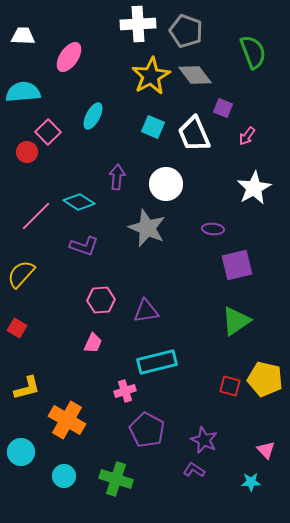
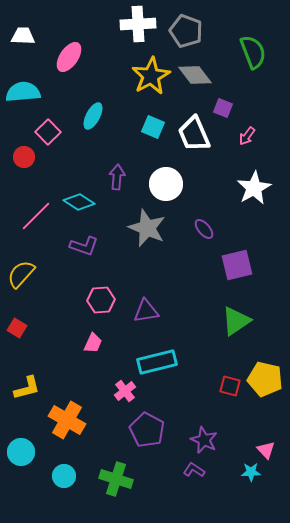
red circle at (27, 152): moved 3 px left, 5 px down
purple ellipse at (213, 229): moved 9 px left; rotated 45 degrees clockwise
pink cross at (125, 391): rotated 20 degrees counterclockwise
cyan star at (251, 482): moved 10 px up
